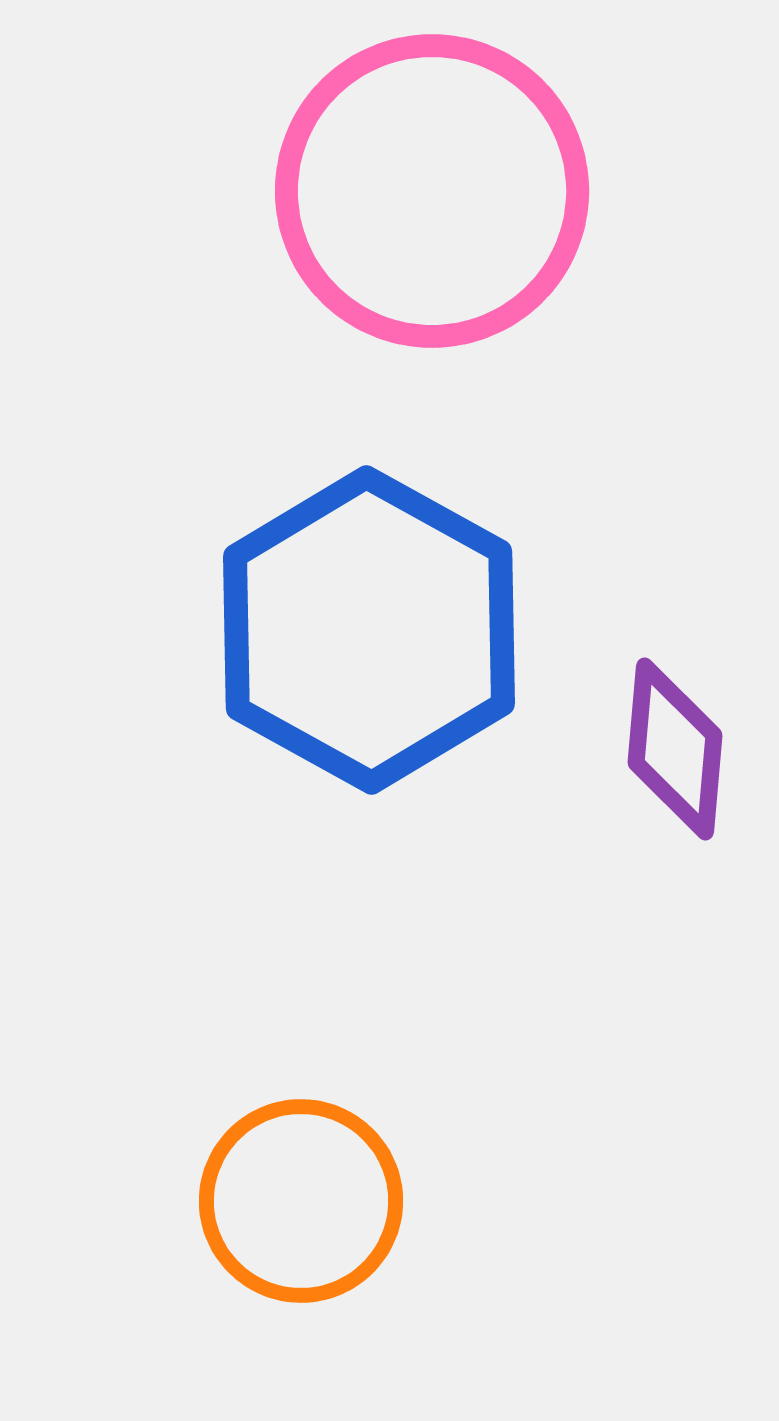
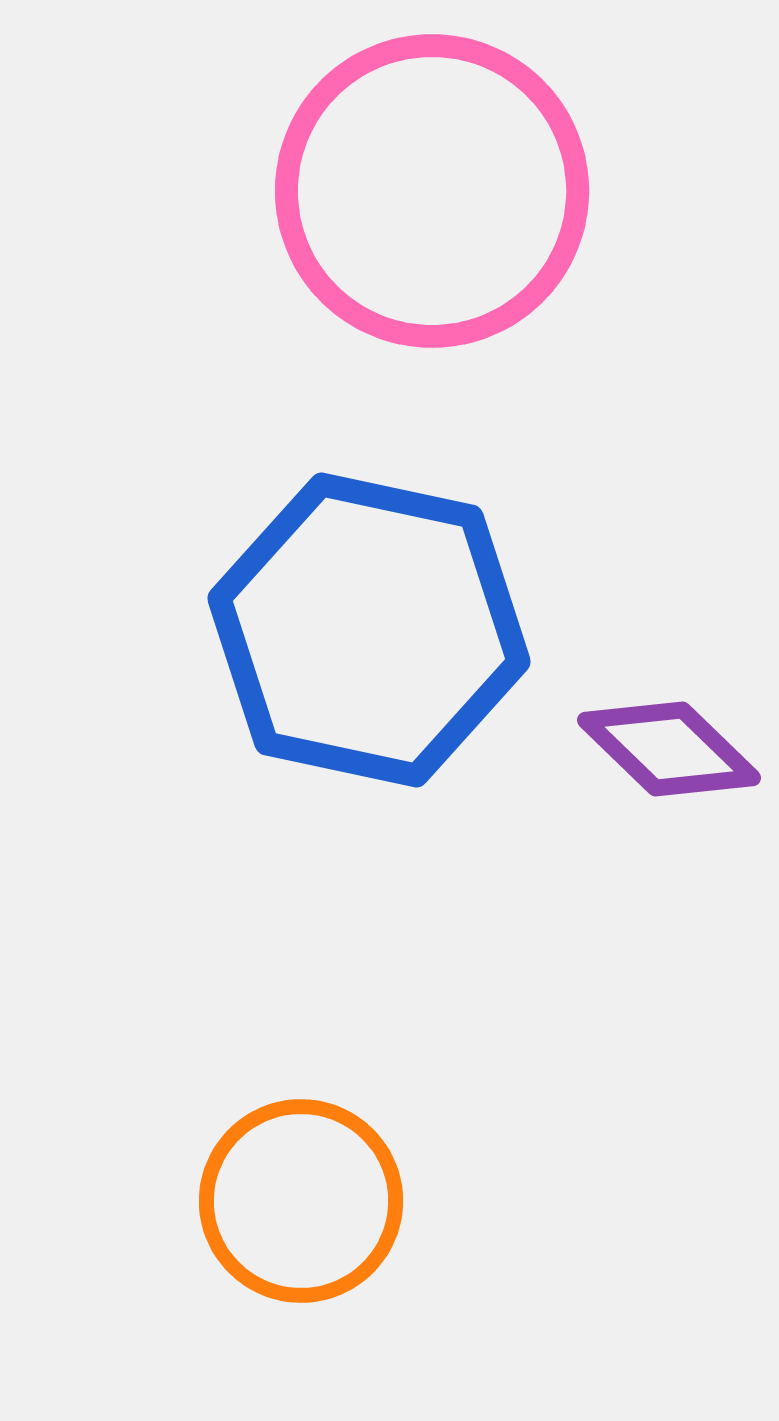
blue hexagon: rotated 17 degrees counterclockwise
purple diamond: moved 6 px left; rotated 51 degrees counterclockwise
